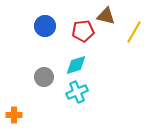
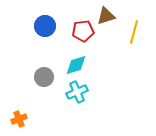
brown triangle: rotated 30 degrees counterclockwise
yellow line: rotated 15 degrees counterclockwise
orange cross: moved 5 px right, 4 px down; rotated 21 degrees counterclockwise
